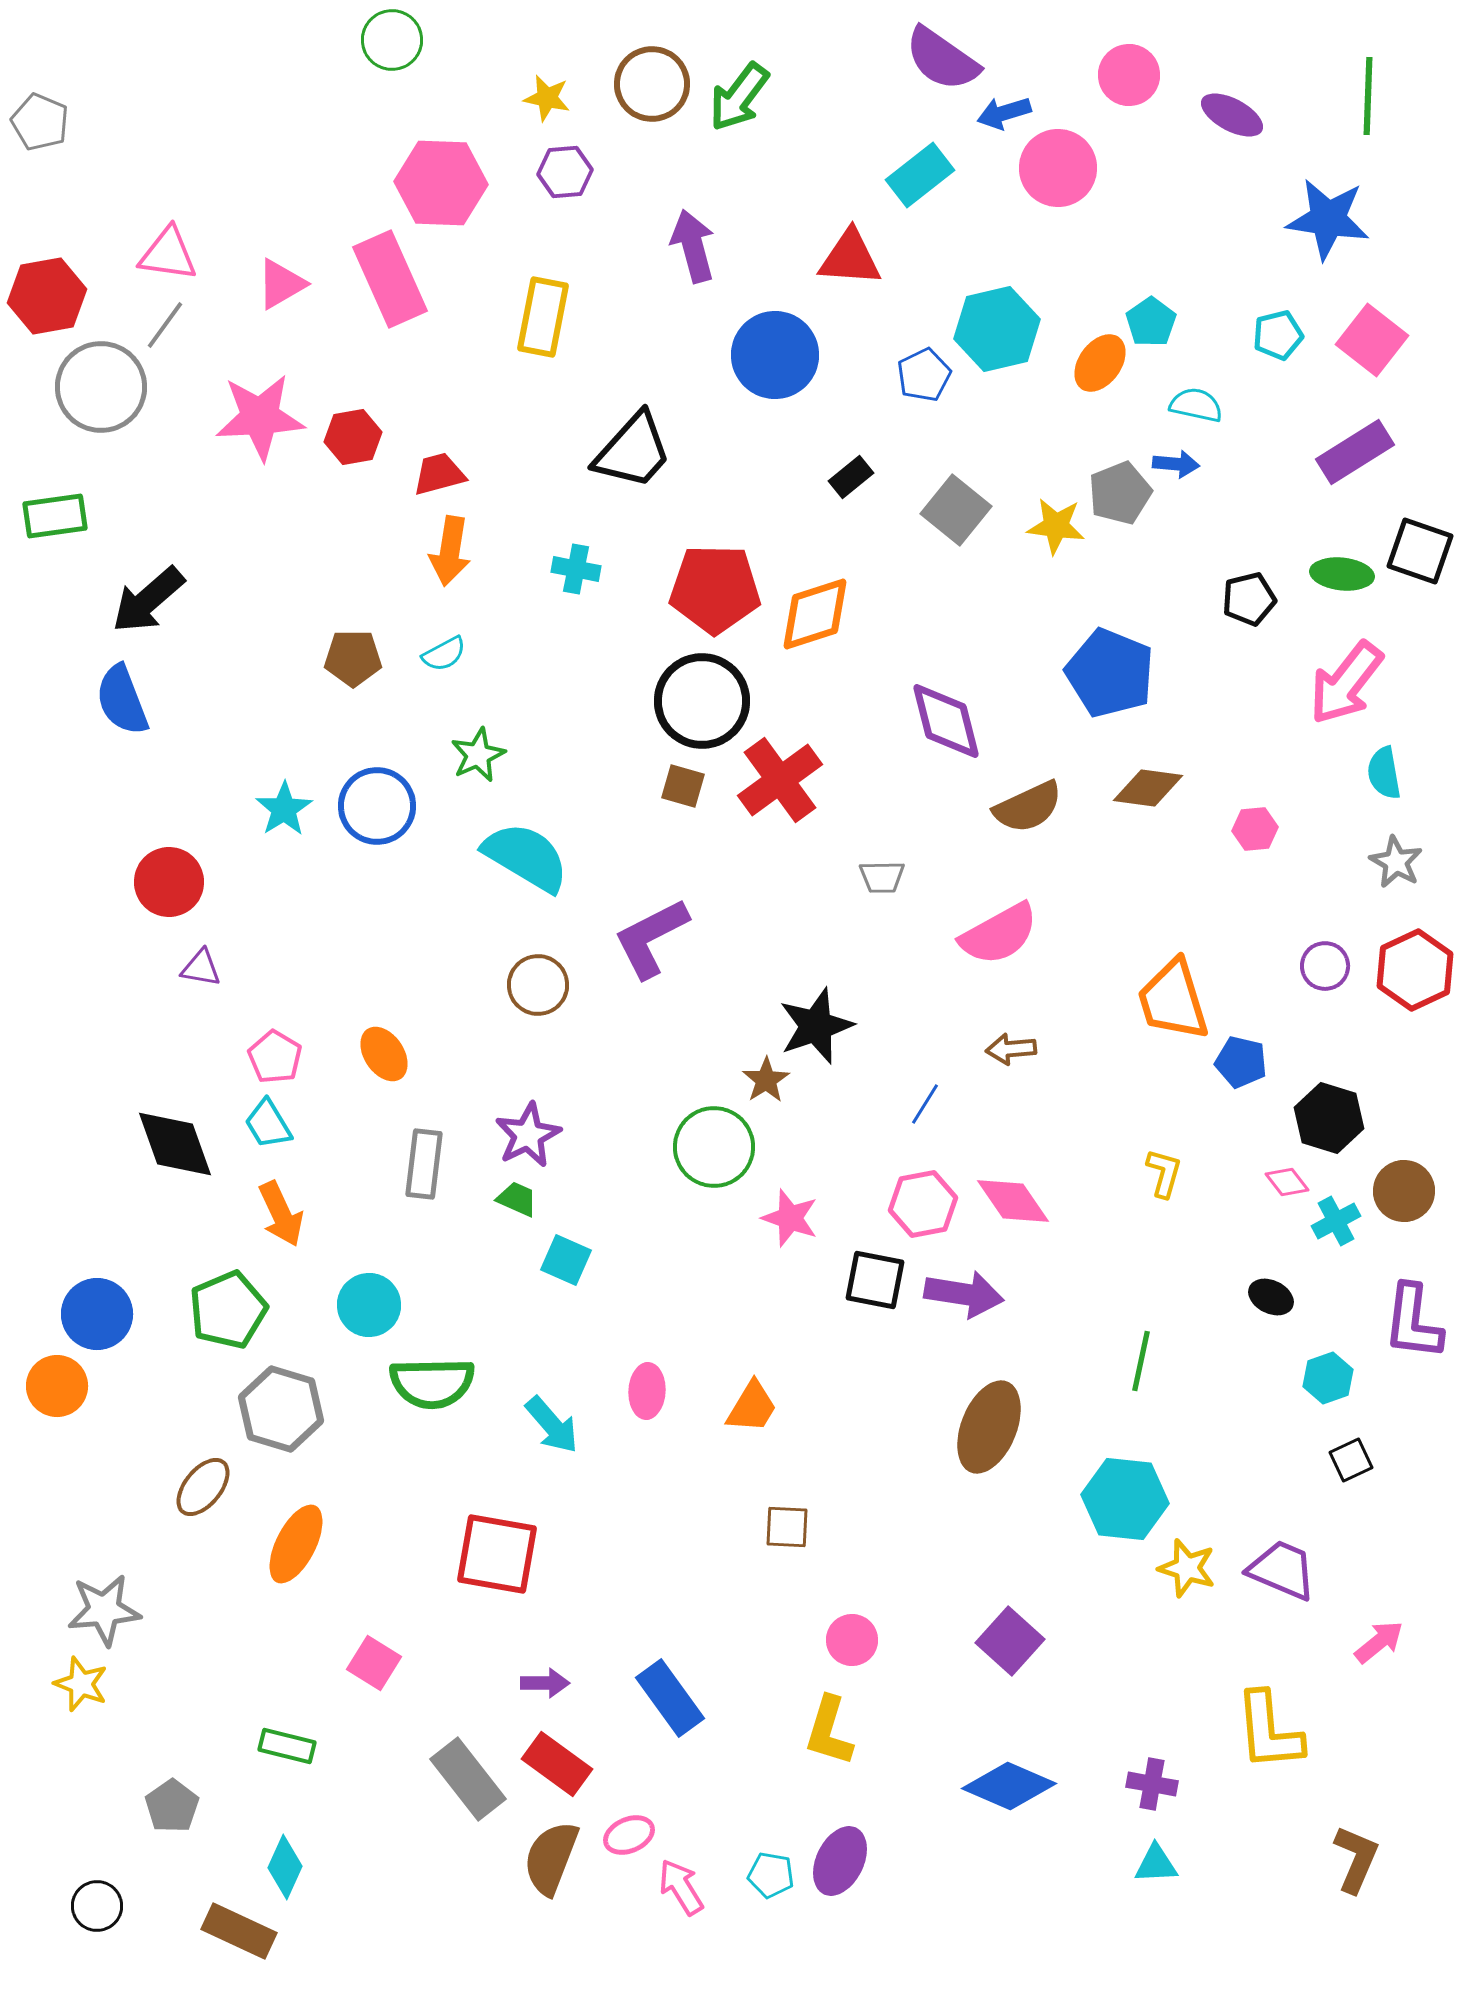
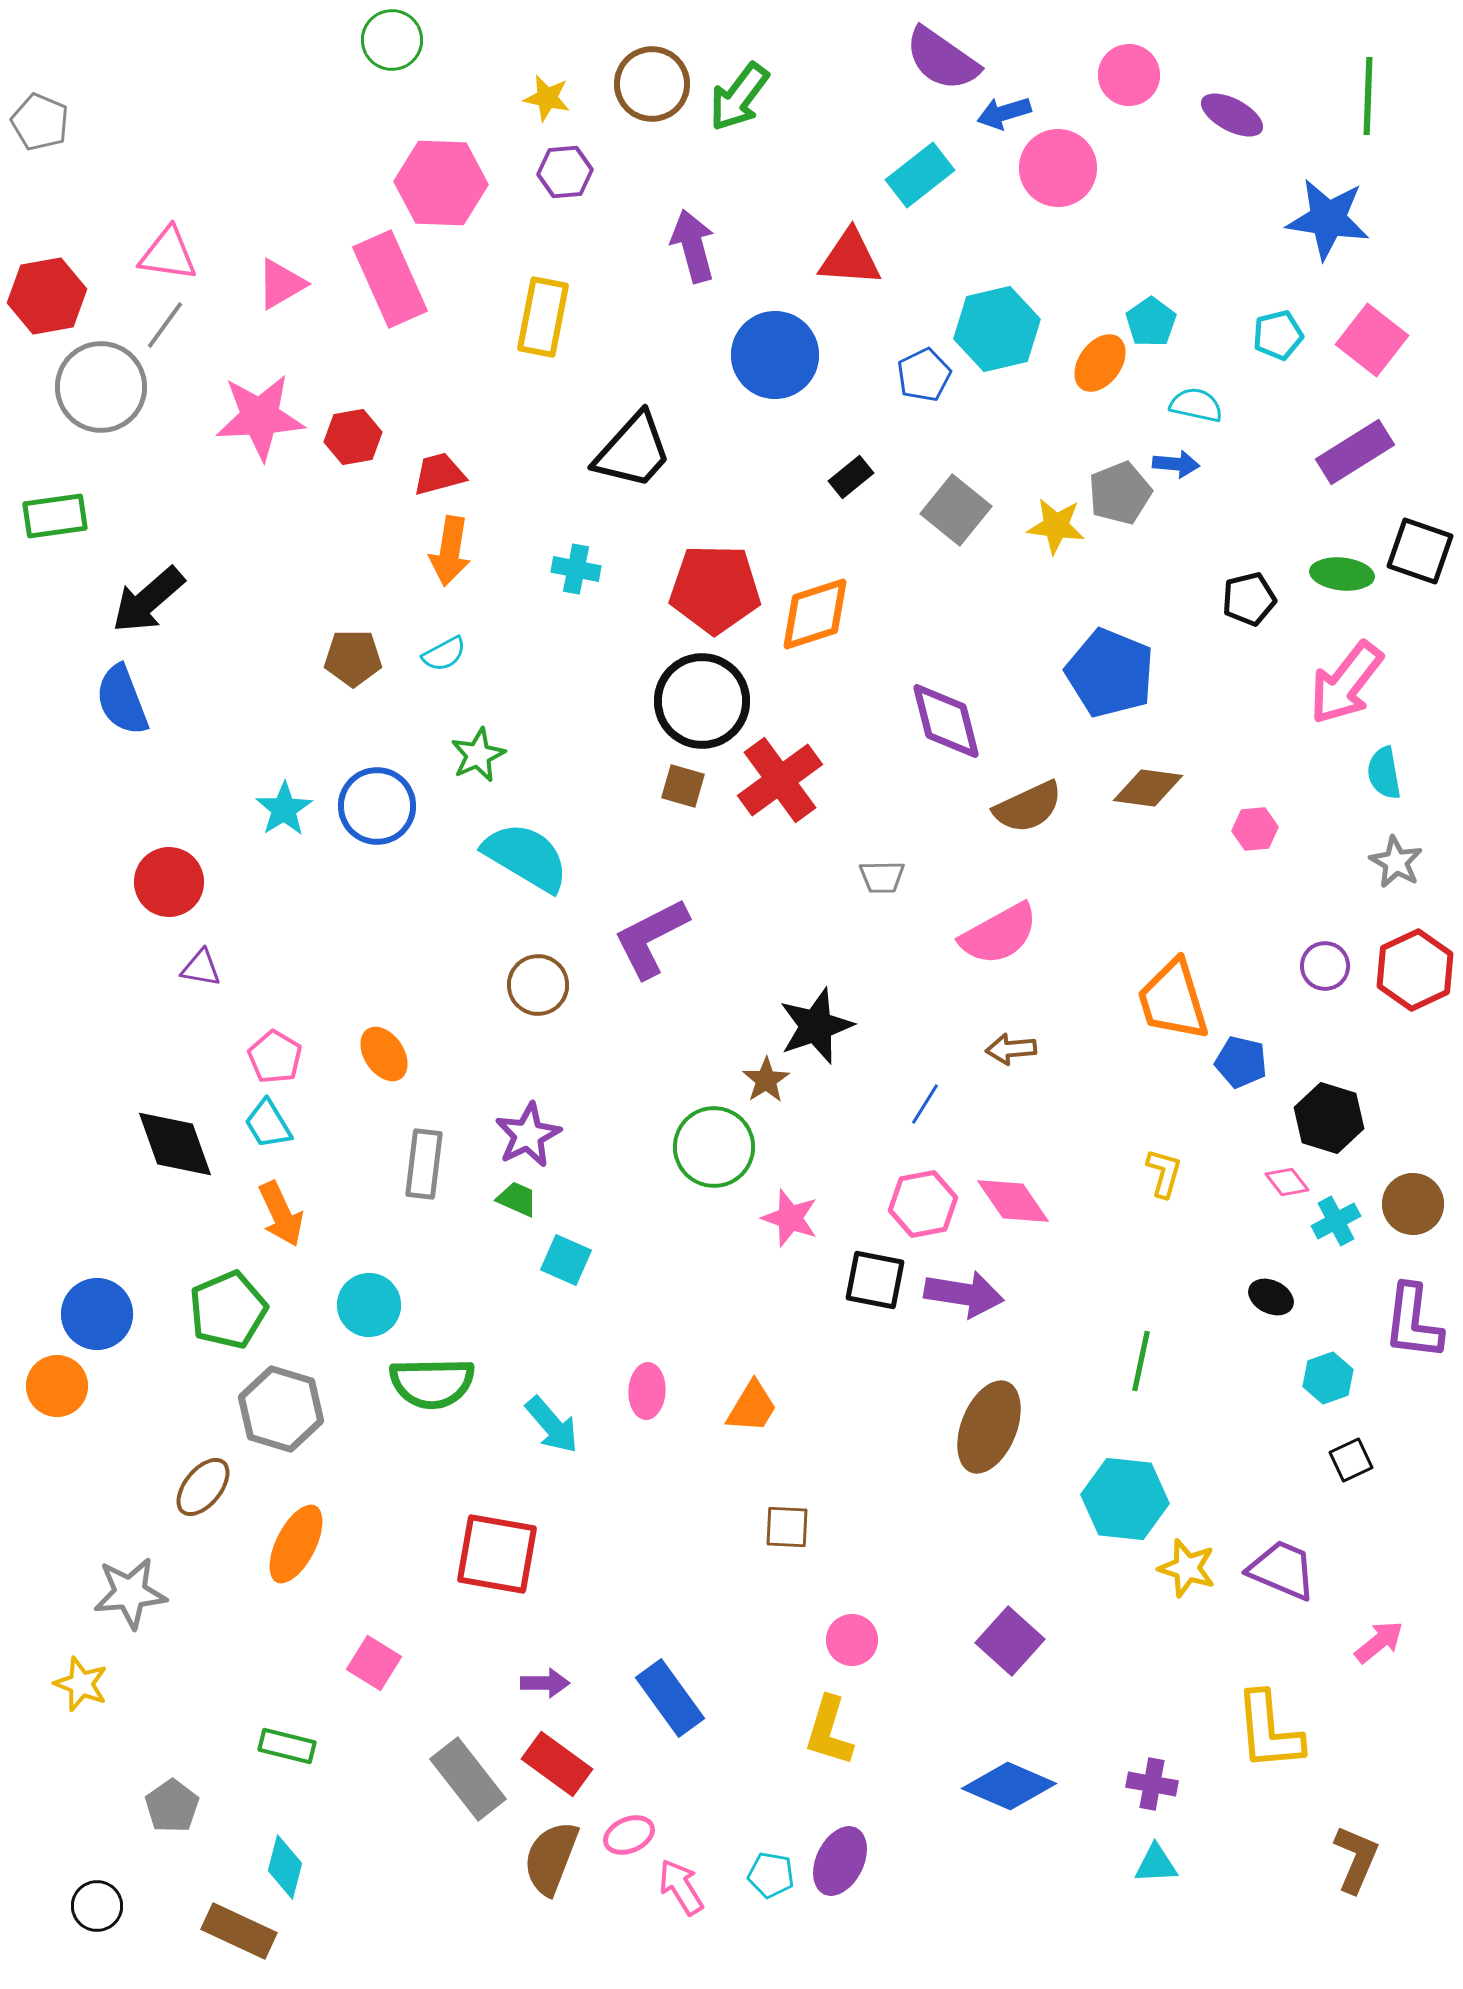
brown circle at (1404, 1191): moved 9 px right, 13 px down
gray star at (104, 1610): moved 26 px right, 17 px up
cyan diamond at (285, 1867): rotated 10 degrees counterclockwise
